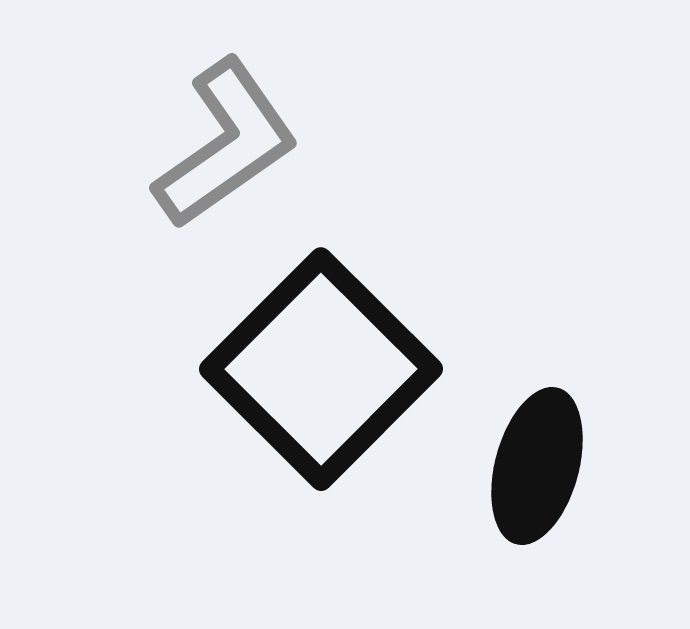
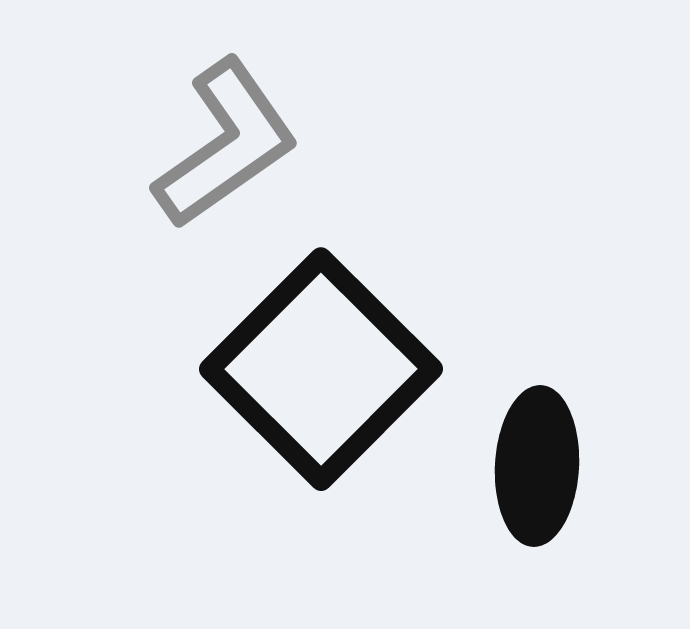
black ellipse: rotated 12 degrees counterclockwise
